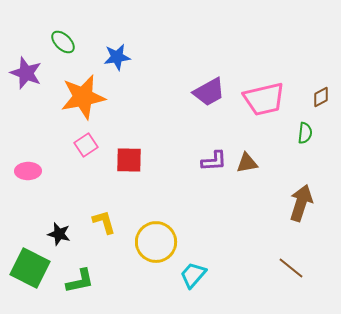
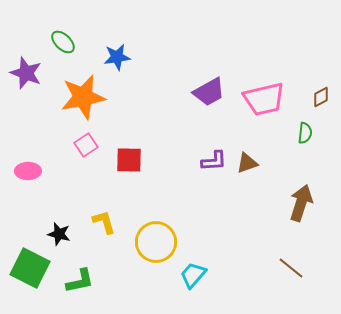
brown triangle: rotated 10 degrees counterclockwise
